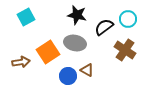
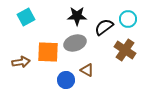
black star: moved 1 px down; rotated 12 degrees counterclockwise
gray ellipse: rotated 30 degrees counterclockwise
orange square: rotated 35 degrees clockwise
blue circle: moved 2 px left, 4 px down
